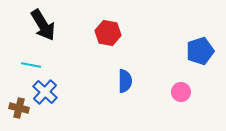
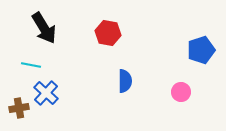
black arrow: moved 1 px right, 3 px down
blue pentagon: moved 1 px right, 1 px up
blue cross: moved 1 px right, 1 px down
brown cross: rotated 24 degrees counterclockwise
